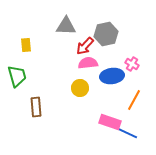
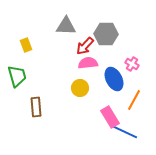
gray hexagon: rotated 15 degrees clockwise
yellow rectangle: rotated 16 degrees counterclockwise
blue ellipse: moved 2 px right, 3 px down; rotated 70 degrees clockwise
pink rectangle: moved 5 px up; rotated 40 degrees clockwise
